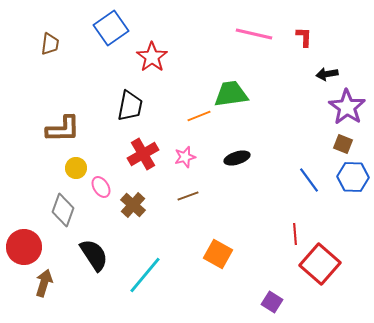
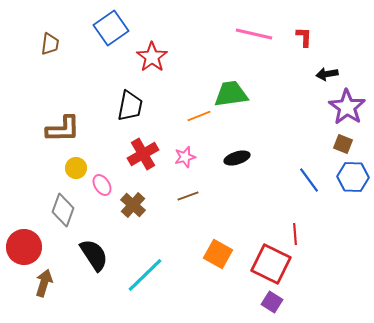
pink ellipse: moved 1 px right, 2 px up
red square: moved 49 px left; rotated 15 degrees counterclockwise
cyan line: rotated 6 degrees clockwise
